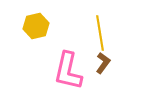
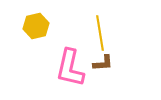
brown L-shape: rotated 50 degrees clockwise
pink L-shape: moved 2 px right, 3 px up
